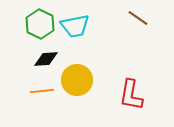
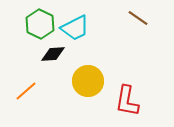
cyan trapezoid: moved 2 px down; rotated 16 degrees counterclockwise
black diamond: moved 7 px right, 5 px up
yellow circle: moved 11 px right, 1 px down
orange line: moved 16 px left; rotated 35 degrees counterclockwise
red L-shape: moved 4 px left, 6 px down
